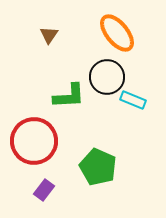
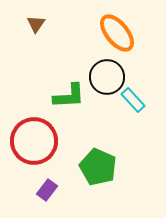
brown triangle: moved 13 px left, 11 px up
cyan rectangle: rotated 25 degrees clockwise
purple rectangle: moved 3 px right
